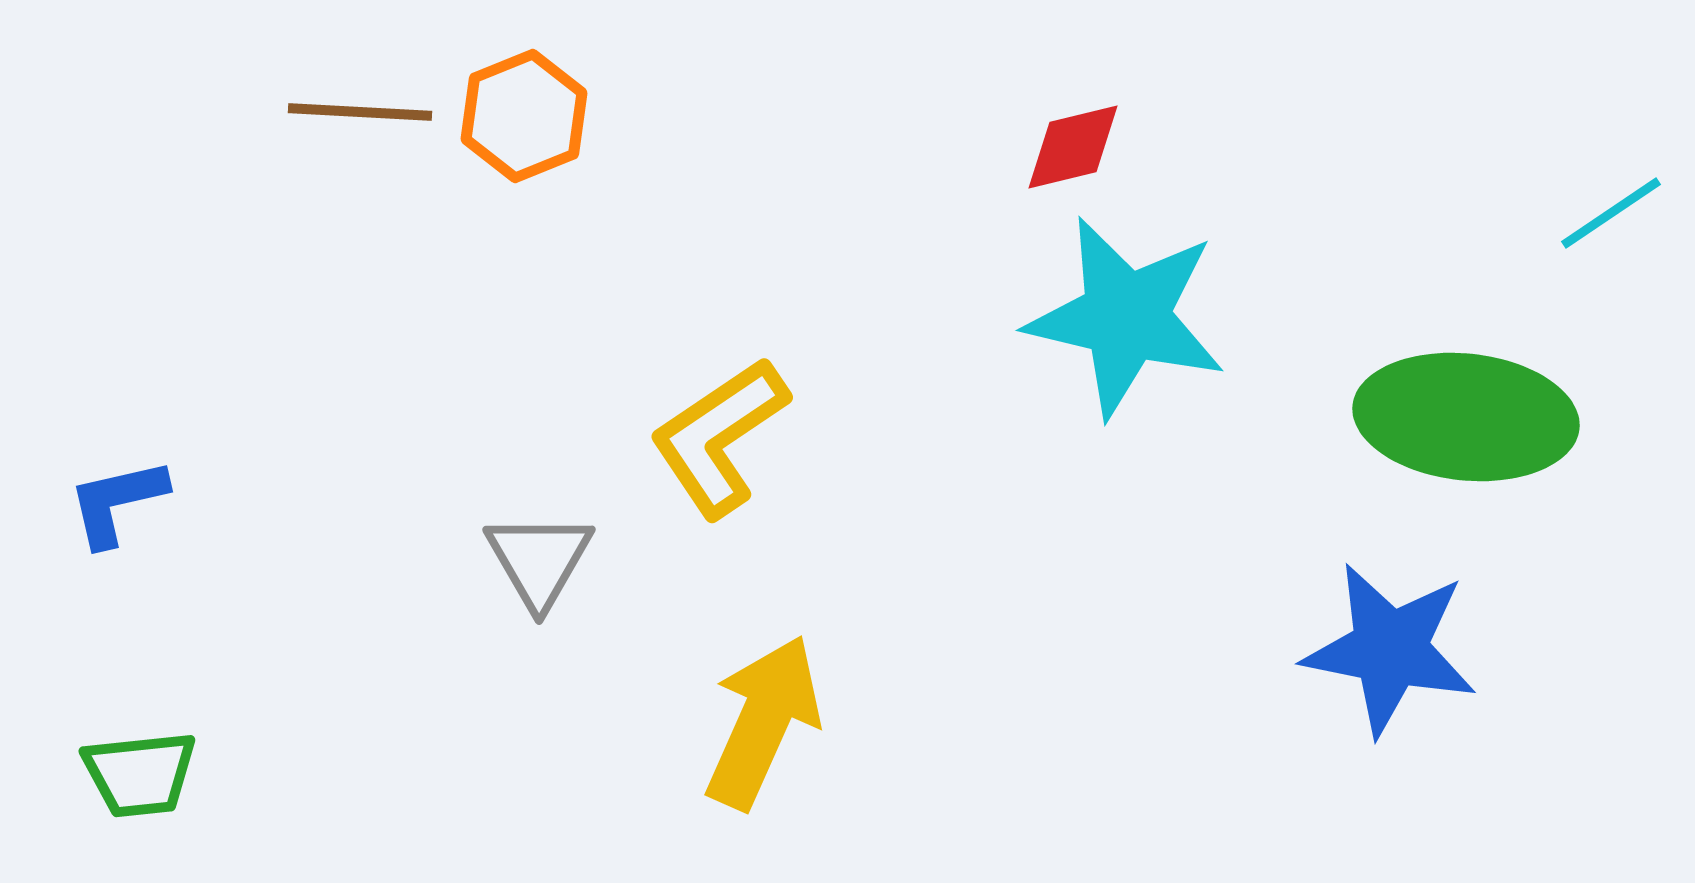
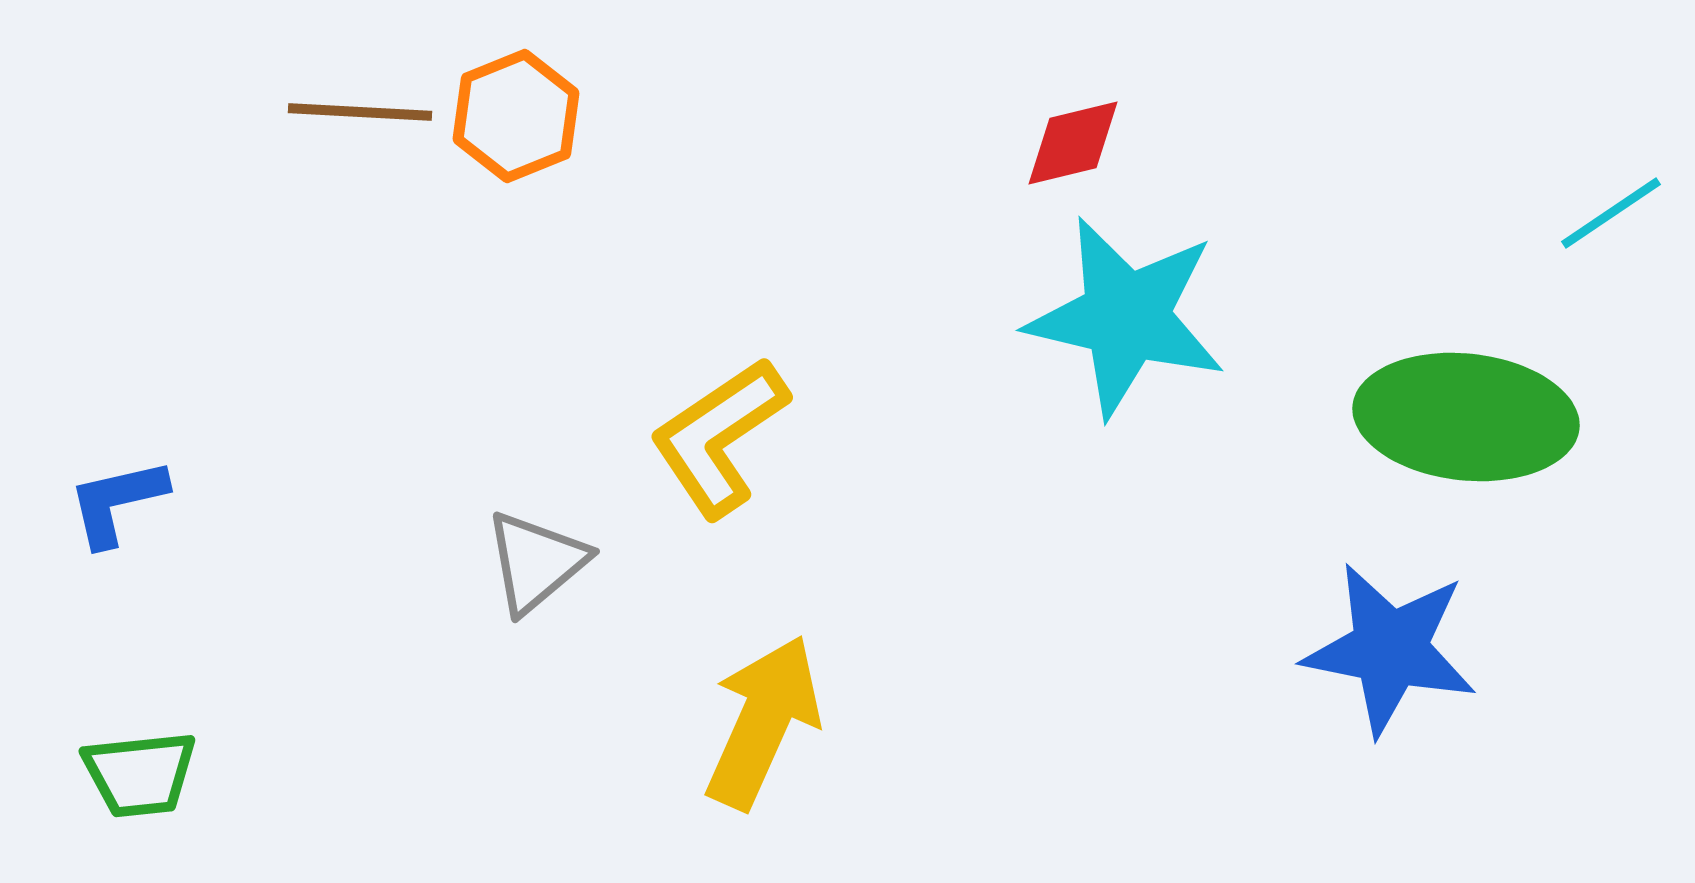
orange hexagon: moved 8 px left
red diamond: moved 4 px up
gray triangle: moved 3 px left, 2 px down; rotated 20 degrees clockwise
